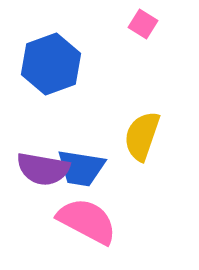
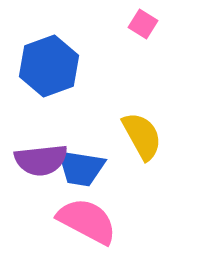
blue hexagon: moved 2 px left, 2 px down
yellow semicircle: rotated 132 degrees clockwise
purple semicircle: moved 2 px left, 9 px up; rotated 16 degrees counterclockwise
